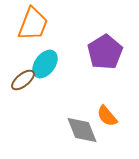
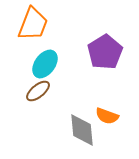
brown ellipse: moved 15 px right, 11 px down
orange semicircle: rotated 30 degrees counterclockwise
gray diamond: rotated 16 degrees clockwise
